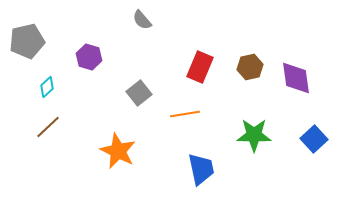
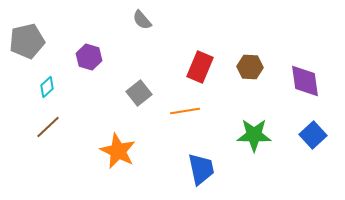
brown hexagon: rotated 15 degrees clockwise
purple diamond: moved 9 px right, 3 px down
orange line: moved 3 px up
blue square: moved 1 px left, 4 px up
